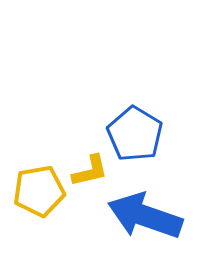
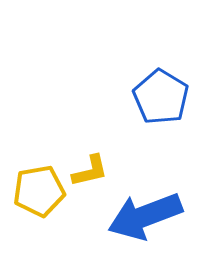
blue pentagon: moved 26 px right, 37 px up
blue arrow: rotated 40 degrees counterclockwise
